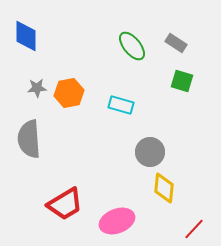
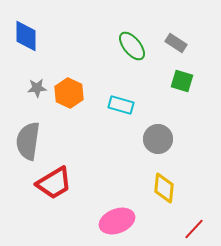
orange hexagon: rotated 24 degrees counterclockwise
gray semicircle: moved 1 px left, 2 px down; rotated 12 degrees clockwise
gray circle: moved 8 px right, 13 px up
red trapezoid: moved 11 px left, 21 px up
